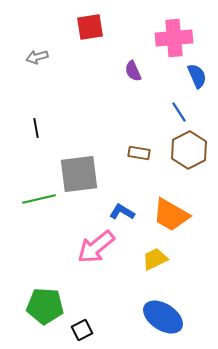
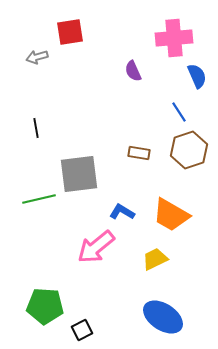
red square: moved 20 px left, 5 px down
brown hexagon: rotated 9 degrees clockwise
